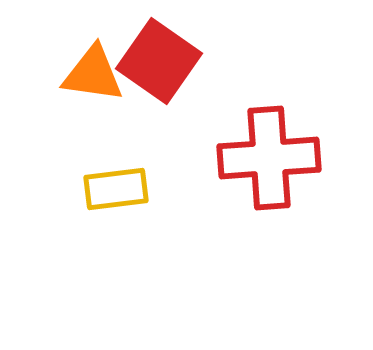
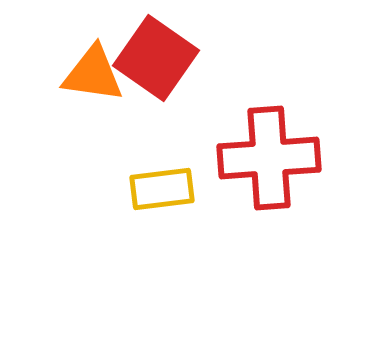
red square: moved 3 px left, 3 px up
yellow rectangle: moved 46 px right
